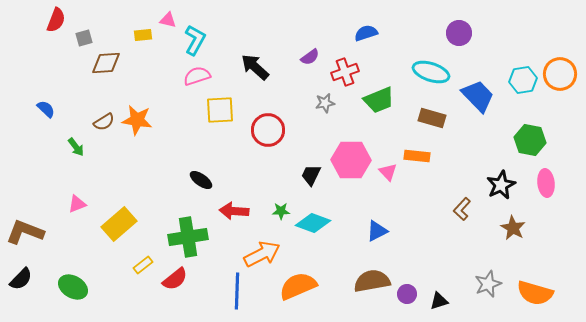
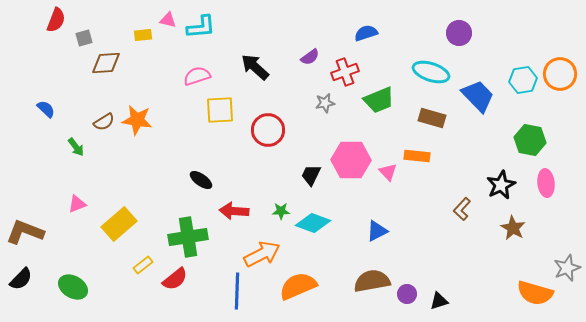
cyan L-shape at (195, 40): moved 6 px right, 13 px up; rotated 56 degrees clockwise
gray star at (488, 284): moved 79 px right, 16 px up
